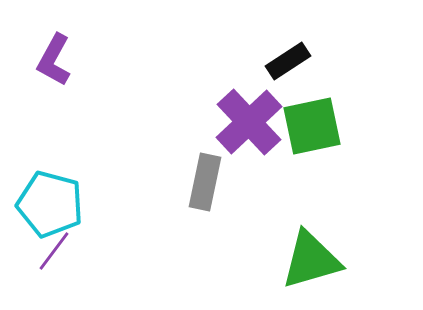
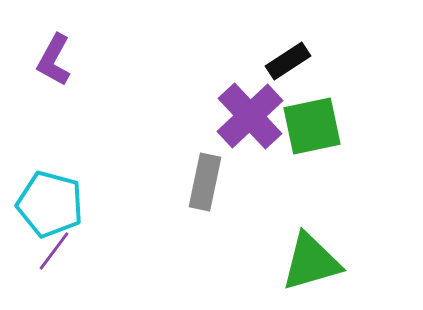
purple cross: moved 1 px right, 6 px up
green triangle: moved 2 px down
